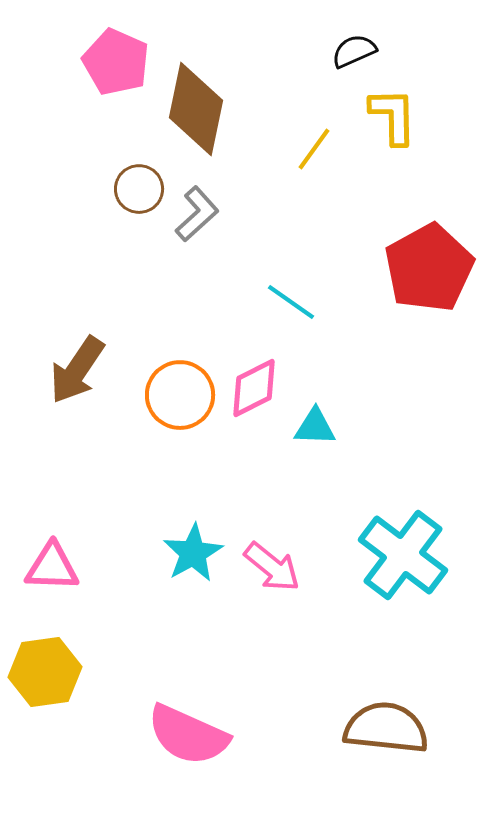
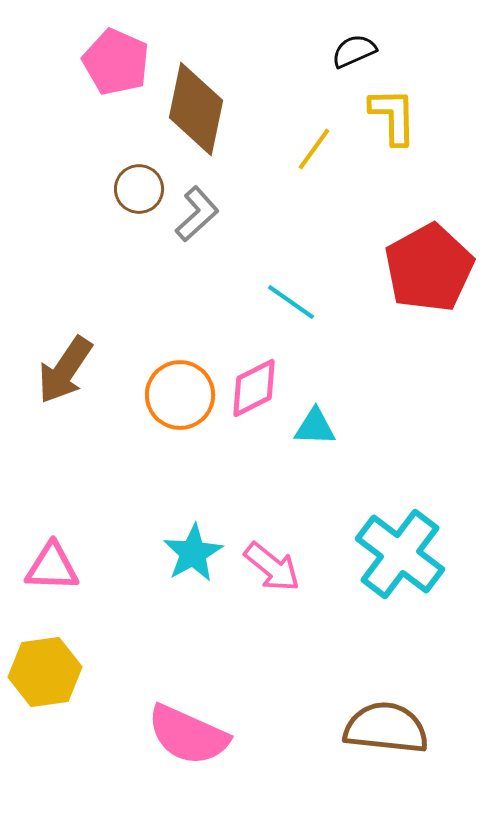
brown arrow: moved 12 px left
cyan cross: moved 3 px left, 1 px up
